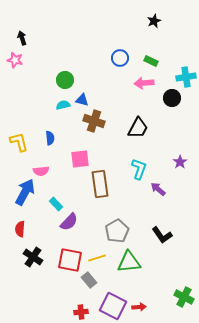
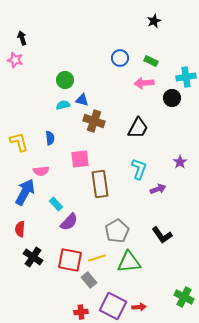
purple arrow: rotated 119 degrees clockwise
